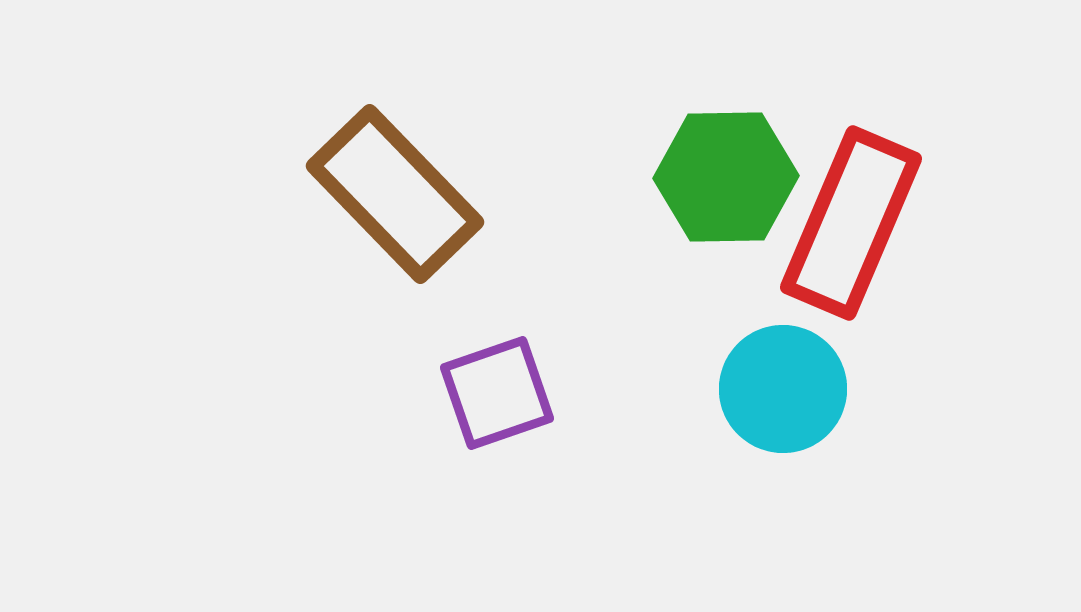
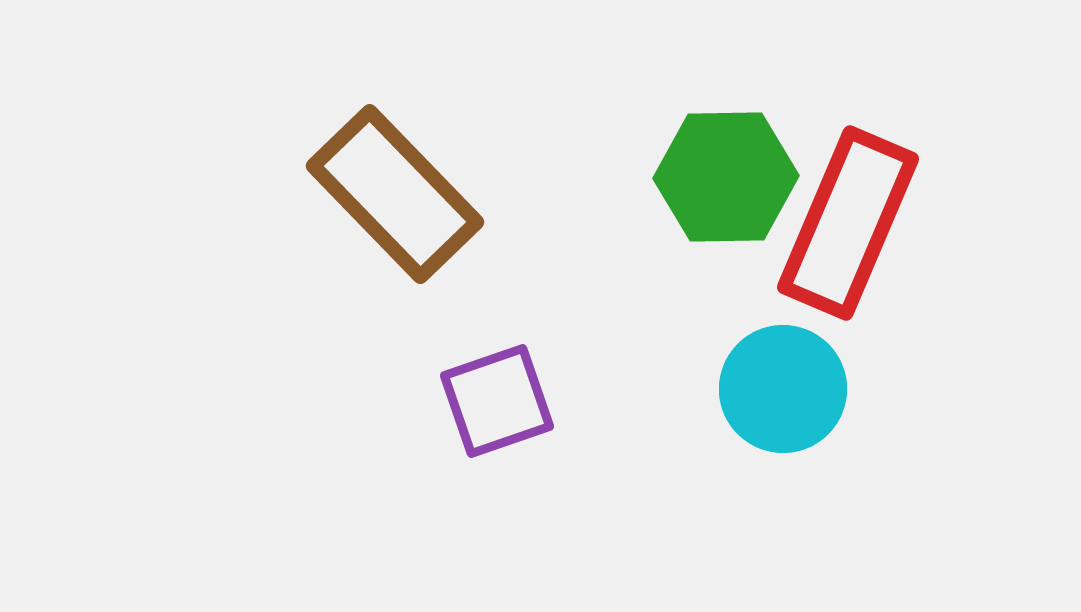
red rectangle: moved 3 px left
purple square: moved 8 px down
